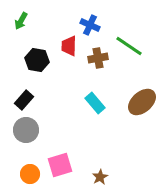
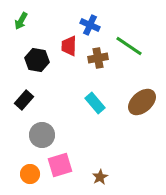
gray circle: moved 16 px right, 5 px down
